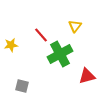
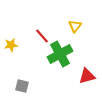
red line: moved 1 px right, 1 px down
